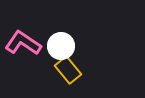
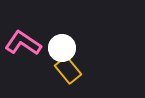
white circle: moved 1 px right, 2 px down
